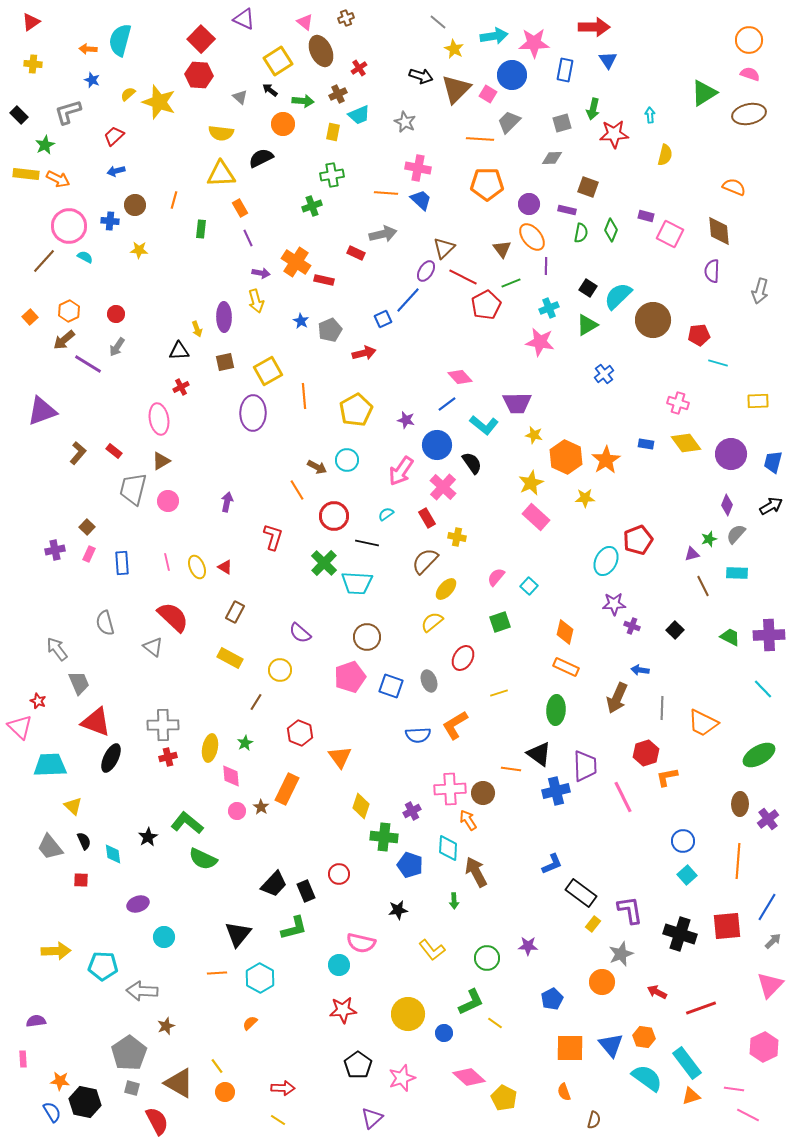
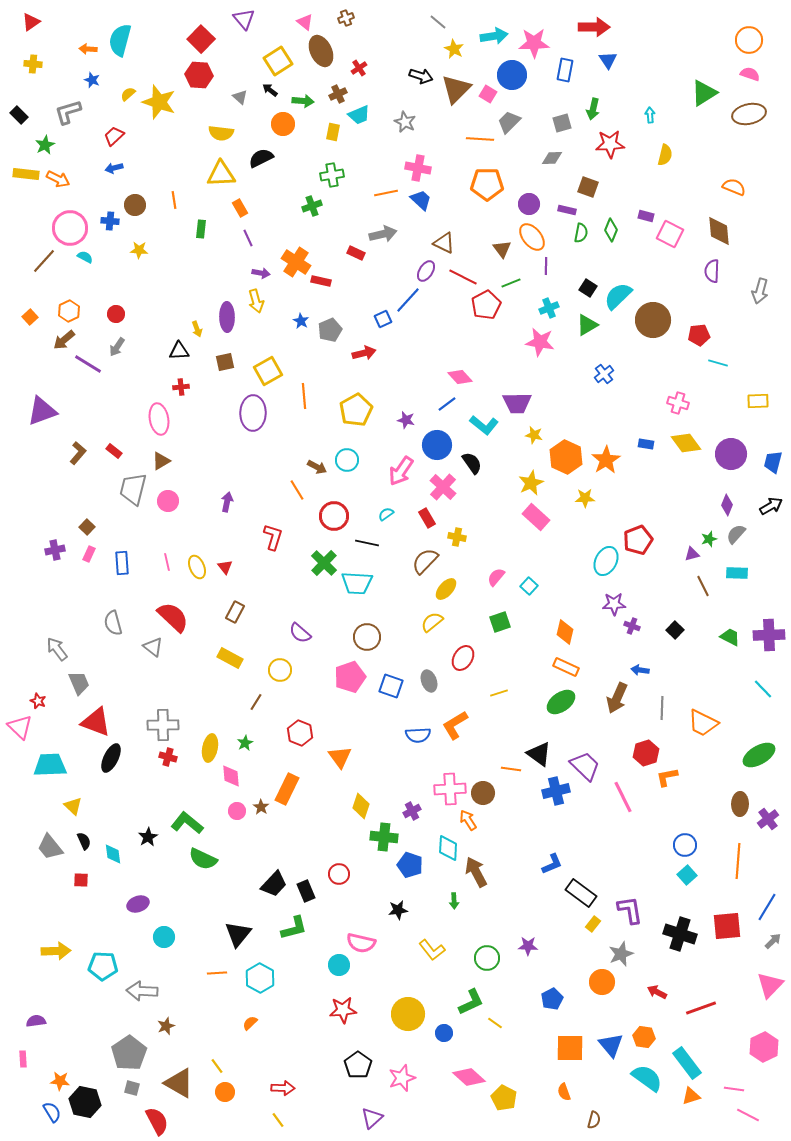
purple triangle at (244, 19): rotated 25 degrees clockwise
red star at (614, 134): moved 4 px left, 10 px down
blue arrow at (116, 171): moved 2 px left, 3 px up
orange line at (386, 193): rotated 15 degrees counterclockwise
orange line at (174, 200): rotated 24 degrees counterclockwise
pink circle at (69, 226): moved 1 px right, 2 px down
brown triangle at (444, 248): moved 5 px up; rotated 50 degrees counterclockwise
red rectangle at (324, 280): moved 3 px left, 1 px down
purple ellipse at (224, 317): moved 3 px right
red cross at (181, 387): rotated 21 degrees clockwise
red triangle at (225, 567): rotated 21 degrees clockwise
gray semicircle at (105, 623): moved 8 px right
green ellipse at (556, 710): moved 5 px right, 8 px up; rotated 52 degrees clockwise
red cross at (168, 757): rotated 30 degrees clockwise
purple trapezoid at (585, 766): rotated 44 degrees counterclockwise
blue circle at (683, 841): moved 2 px right, 4 px down
yellow line at (278, 1120): rotated 21 degrees clockwise
